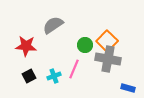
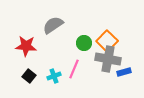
green circle: moved 1 px left, 2 px up
black square: rotated 24 degrees counterclockwise
blue rectangle: moved 4 px left, 16 px up; rotated 32 degrees counterclockwise
